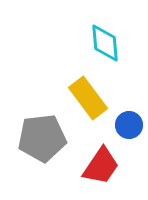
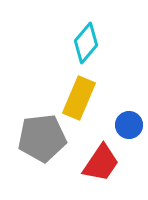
cyan diamond: moved 19 px left; rotated 45 degrees clockwise
yellow rectangle: moved 9 px left; rotated 60 degrees clockwise
red trapezoid: moved 3 px up
